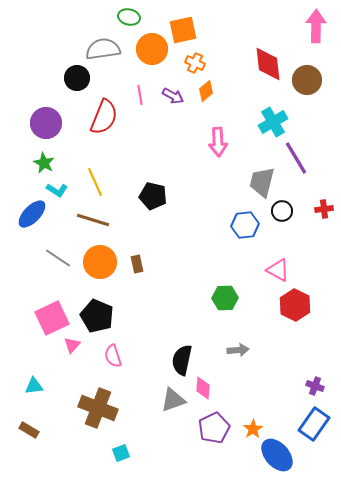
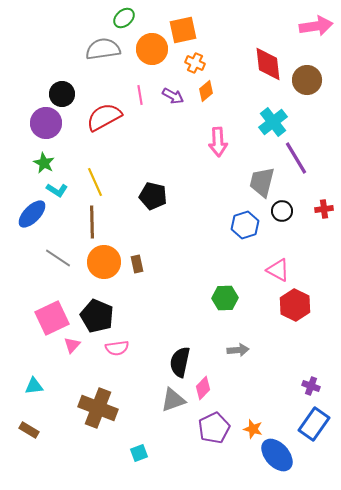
green ellipse at (129, 17): moved 5 px left, 1 px down; rotated 55 degrees counterclockwise
pink arrow at (316, 26): rotated 80 degrees clockwise
black circle at (77, 78): moved 15 px left, 16 px down
red semicircle at (104, 117): rotated 141 degrees counterclockwise
cyan cross at (273, 122): rotated 8 degrees counterclockwise
brown line at (93, 220): moved 1 px left, 2 px down; rotated 72 degrees clockwise
blue hexagon at (245, 225): rotated 12 degrees counterclockwise
orange circle at (100, 262): moved 4 px right
pink semicircle at (113, 356): moved 4 px right, 8 px up; rotated 80 degrees counterclockwise
black semicircle at (182, 360): moved 2 px left, 2 px down
purple cross at (315, 386): moved 4 px left
pink diamond at (203, 388): rotated 40 degrees clockwise
orange star at (253, 429): rotated 24 degrees counterclockwise
cyan square at (121, 453): moved 18 px right
